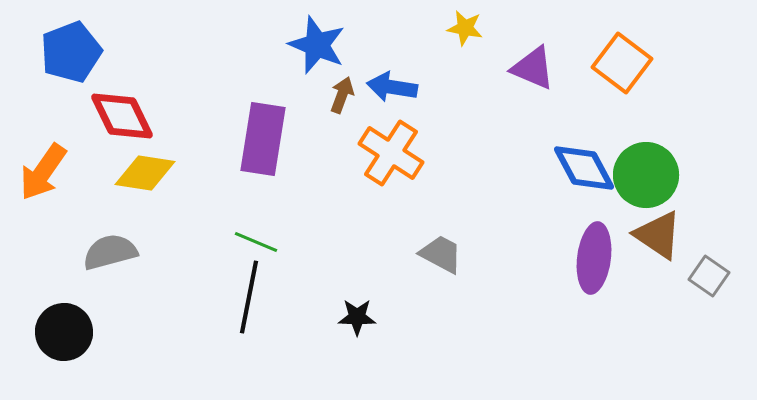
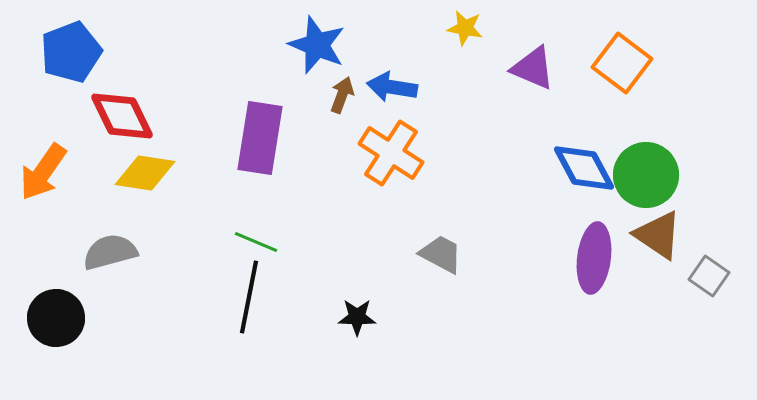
purple rectangle: moved 3 px left, 1 px up
black circle: moved 8 px left, 14 px up
